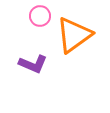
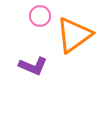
purple L-shape: moved 2 px down
